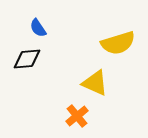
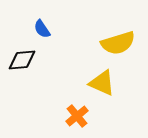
blue semicircle: moved 4 px right, 1 px down
black diamond: moved 5 px left, 1 px down
yellow triangle: moved 7 px right
